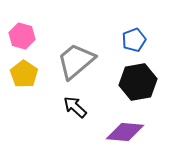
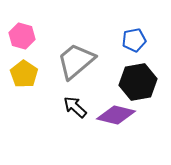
blue pentagon: rotated 10 degrees clockwise
purple diamond: moved 9 px left, 17 px up; rotated 9 degrees clockwise
